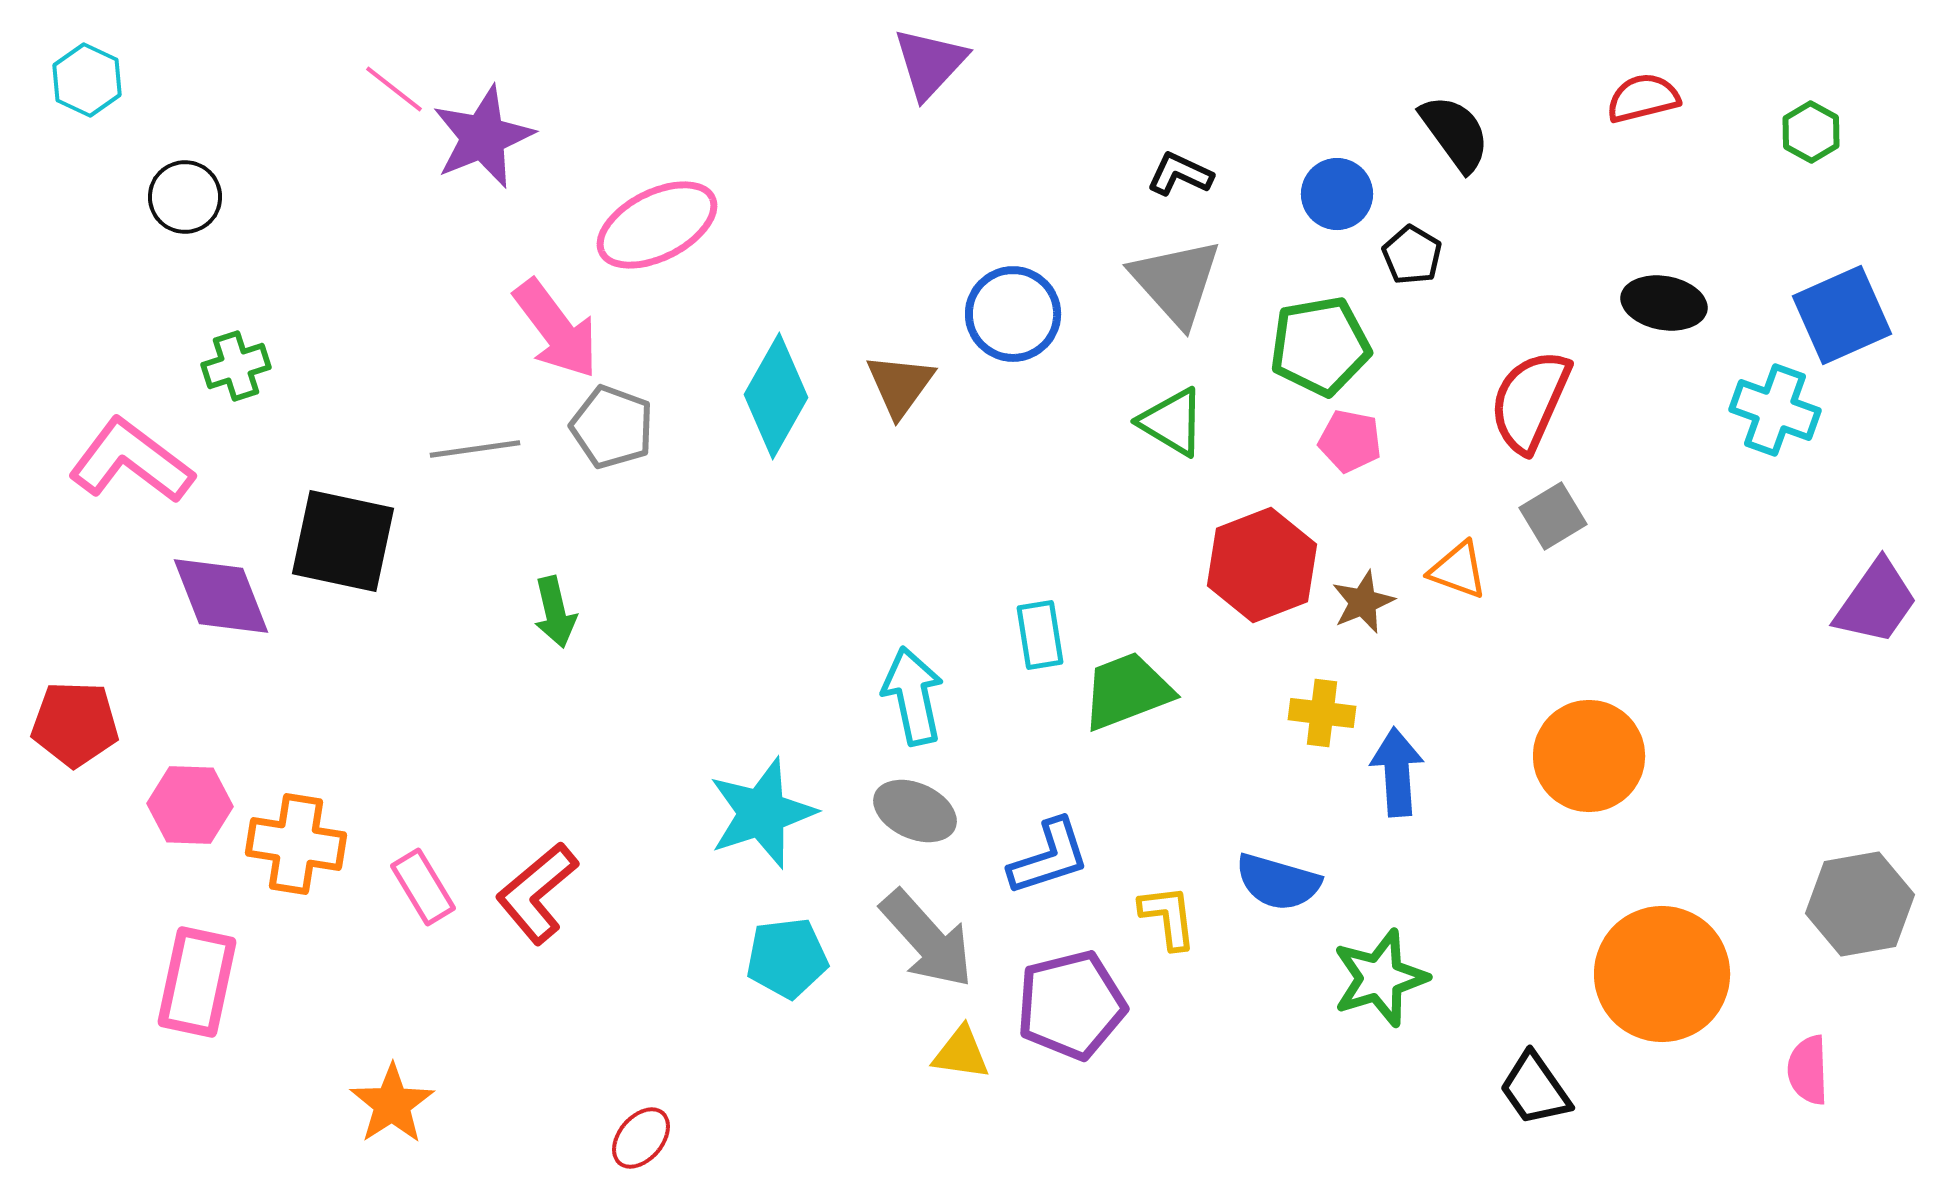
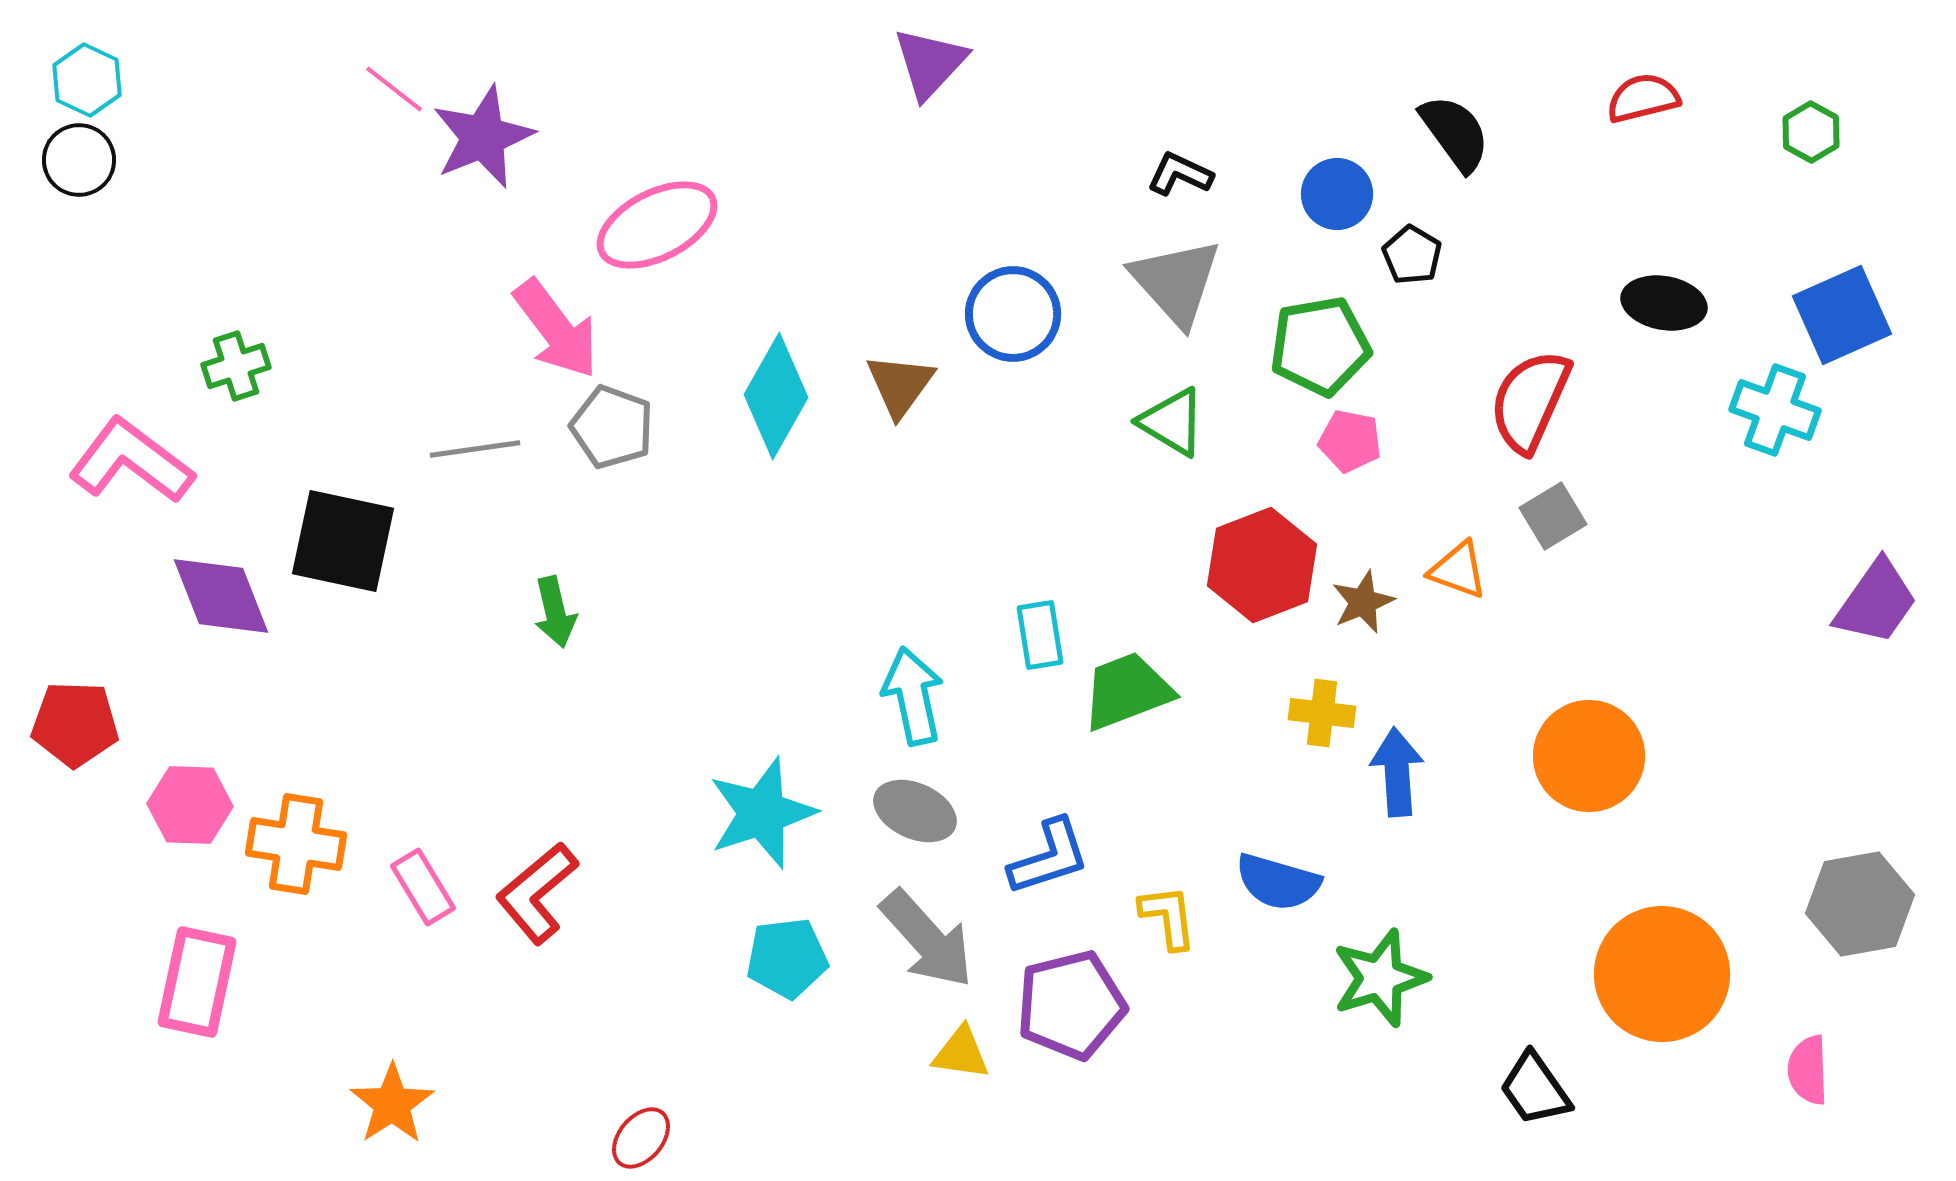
black circle at (185, 197): moved 106 px left, 37 px up
